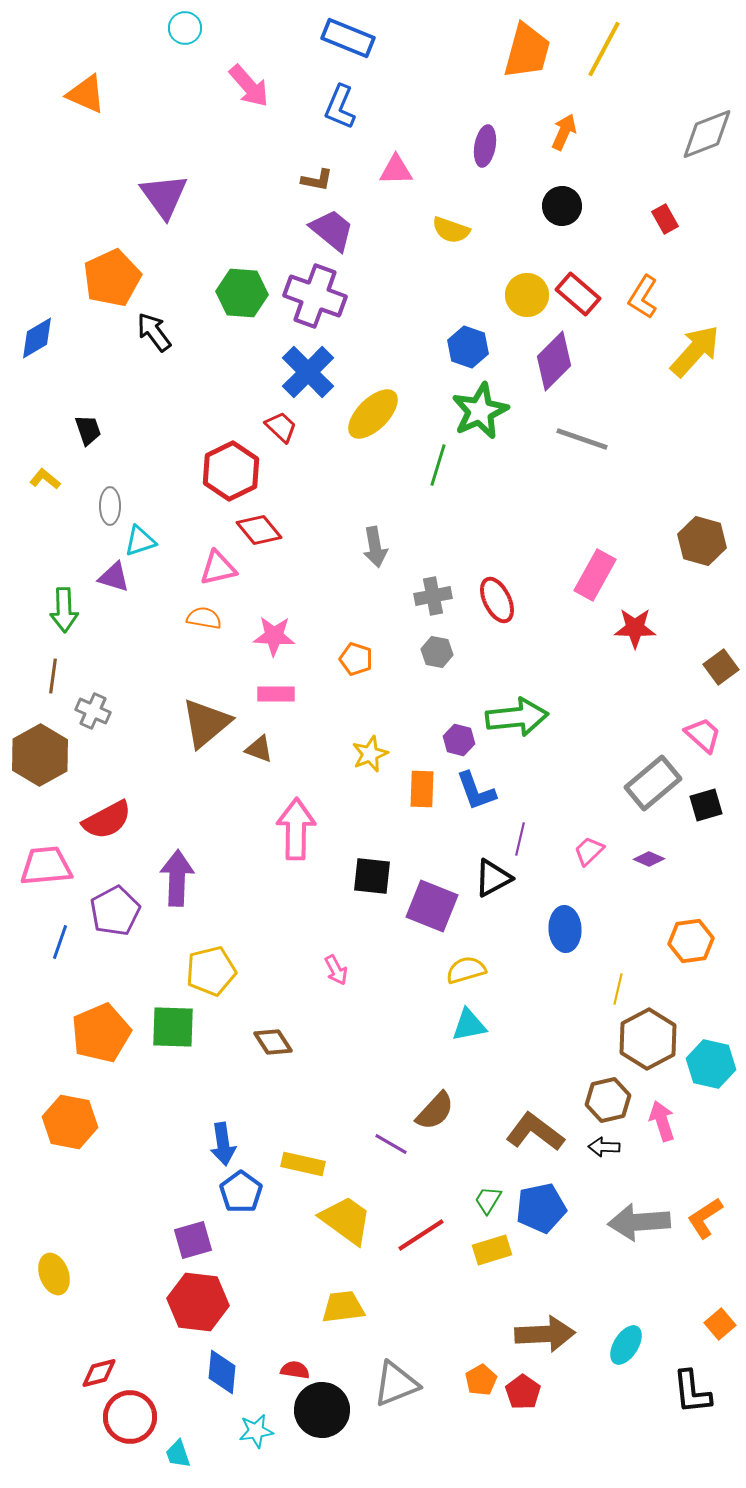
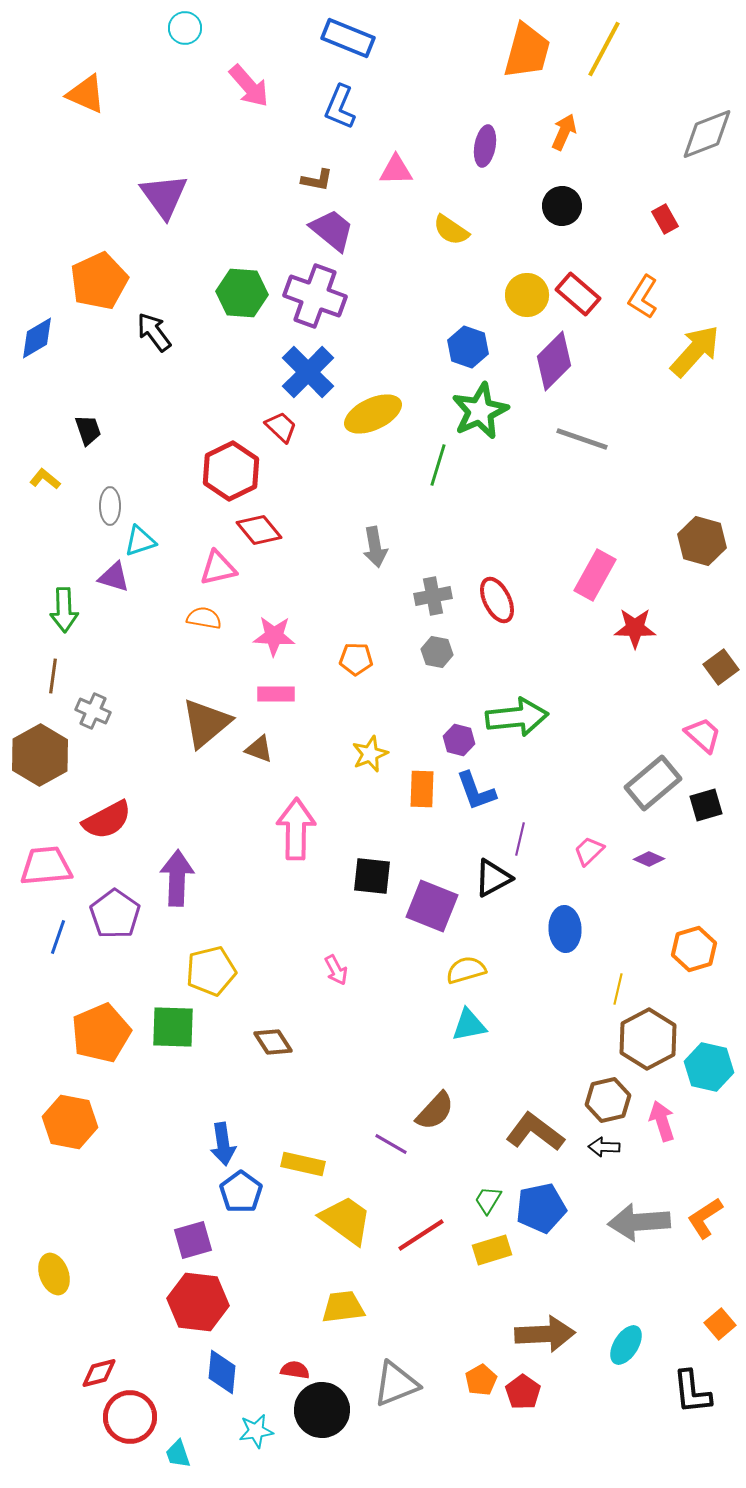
yellow semicircle at (451, 230): rotated 15 degrees clockwise
orange pentagon at (112, 278): moved 13 px left, 3 px down
yellow ellipse at (373, 414): rotated 20 degrees clockwise
orange pentagon at (356, 659): rotated 16 degrees counterclockwise
purple pentagon at (115, 911): moved 3 px down; rotated 9 degrees counterclockwise
orange hexagon at (691, 941): moved 3 px right, 8 px down; rotated 9 degrees counterclockwise
blue line at (60, 942): moved 2 px left, 5 px up
cyan hexagon at (711, 1064): moved 2 px left, 3 px down
